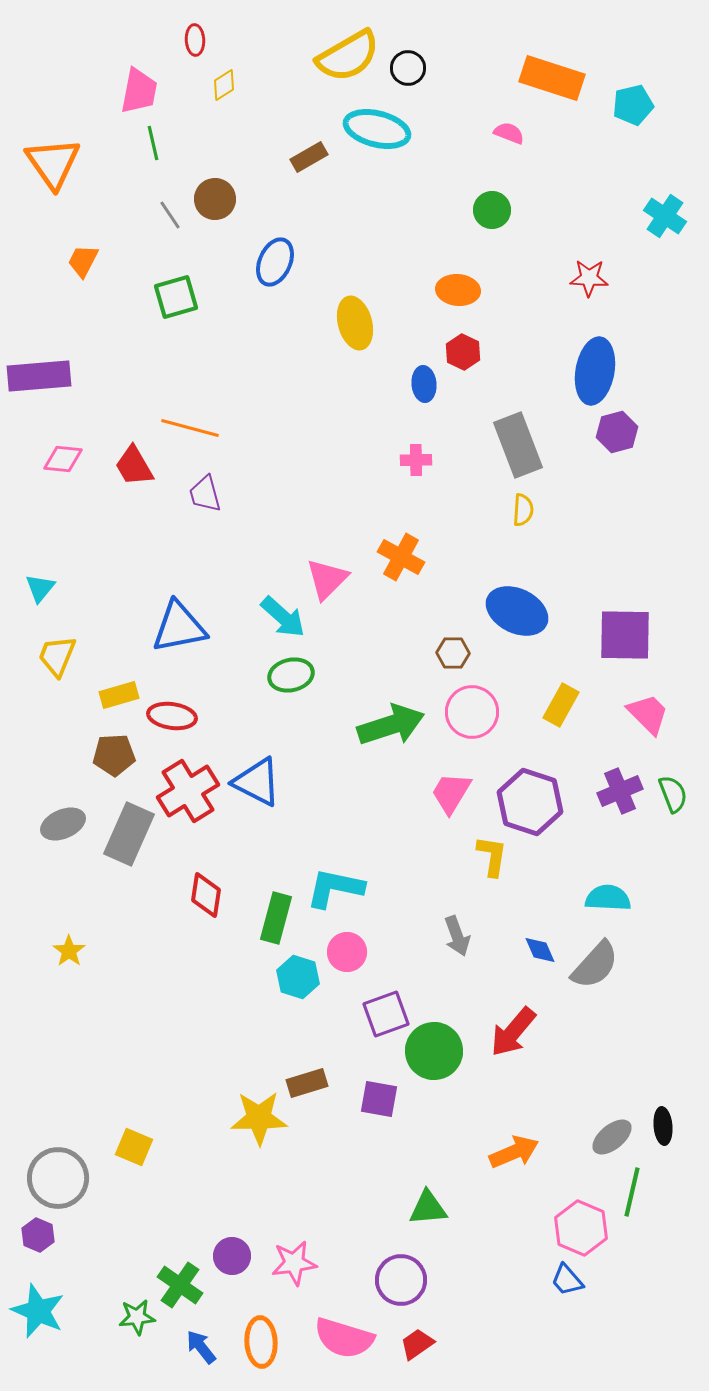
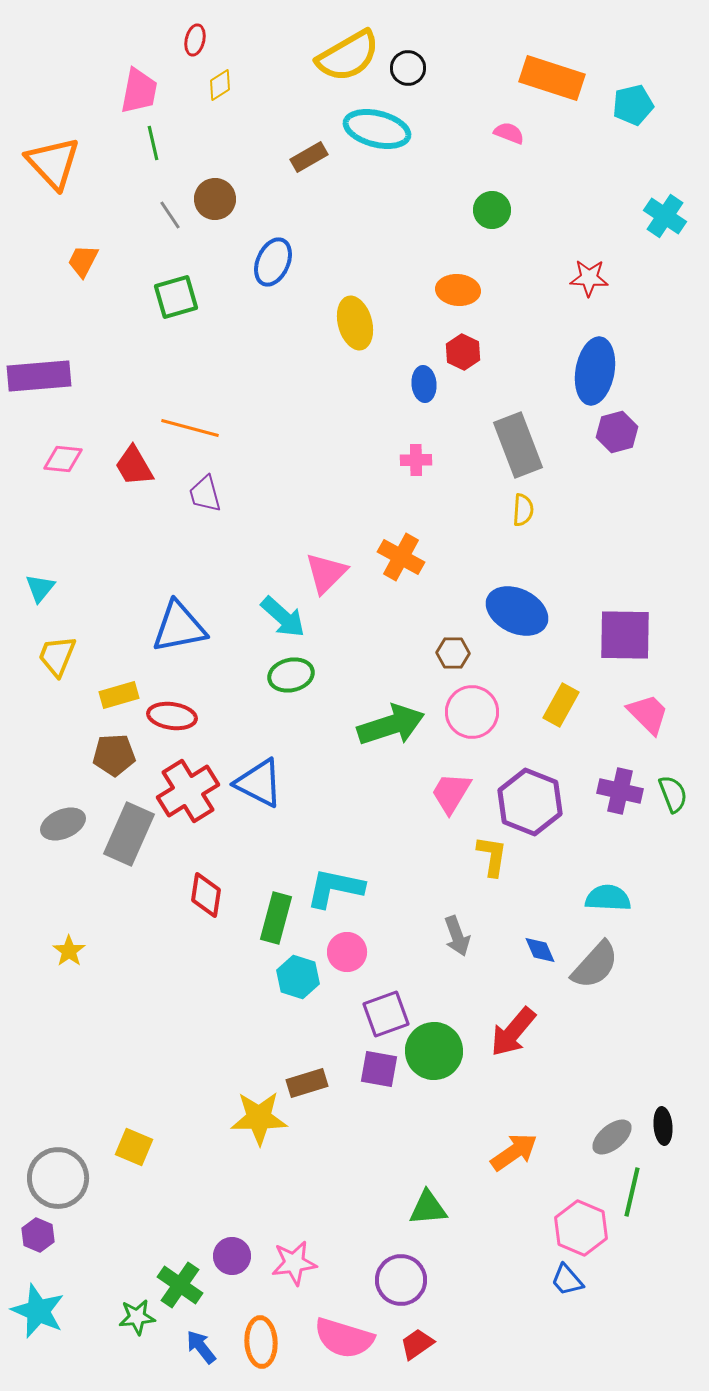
red ellipse at (195, 40): rotated 16 degrees clockwise
yellow diamond at (224, 85): moved 4 px left
orange triangle at (53, 163): rotated 8 degrees counterclockwise
blue ellipse at (275, 262): moved 2 px left
pink triangle at (327, 579): moved 1 px left, 6 px up
blue triangle at (257, 782): moved 2 px right, 1 px down
purple cross at (620, 791): rotated 36 degrees clockwise
purple hexagon at (530, 802): rotated 4 degrees clockwise
purple square at (379, 1099): moved 30 px up
orange arrow at (514, 1152): rotated 12 degrees counterclockwise
